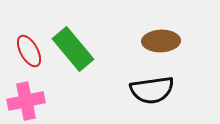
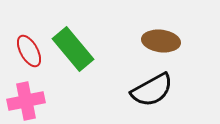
brown ellipse: rotated 9 degrees clockwise
black semicircle: rotated 21 degrees counterclockwise
